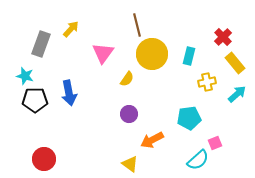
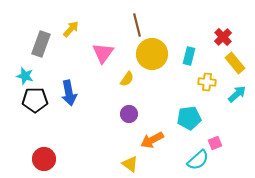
yellow cross: rotated 18 degrees clockwise
